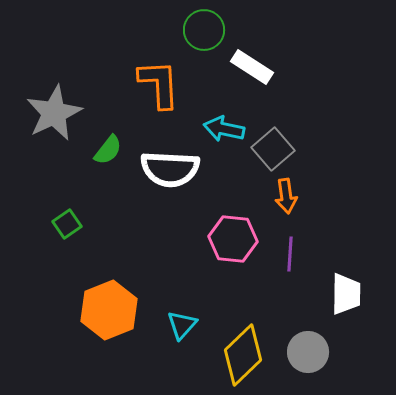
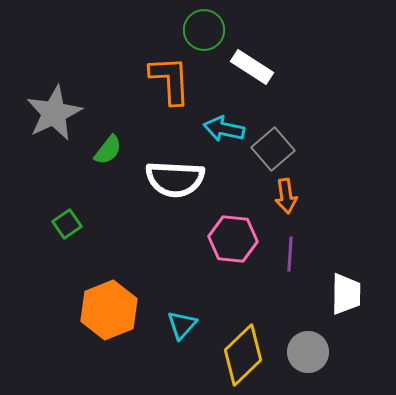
orange L-shape: moved 11 px right, 4 px up
white semicircle: moved 5 px right, 10 px down
